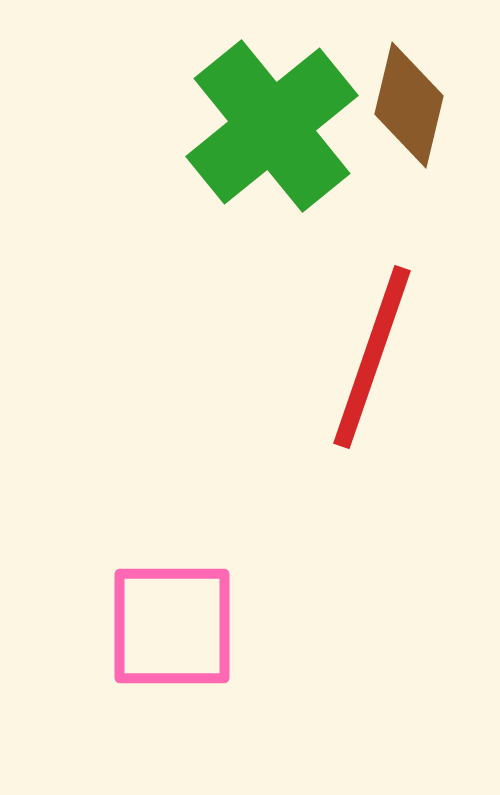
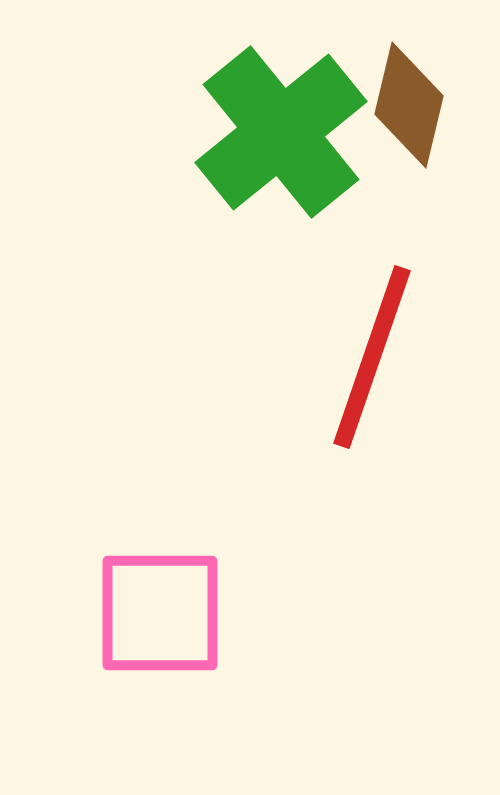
green cross: moved 9 px right, 6 px down
pink square: moved 12 px left, 13 px up
